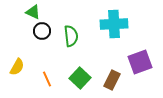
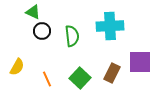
cyan cross: moved 4 px left, 2 px down
green semicircle: moved 1 px right
purple square: rotated 20 degrees clockwise
brown rectangle: moved 7 px up
